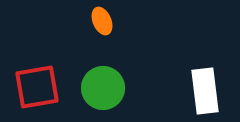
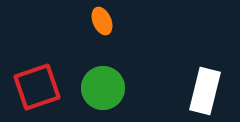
red square: rotated 9 degrees counterclockwise
white rectangle: rotated 21 degrees clockwise
